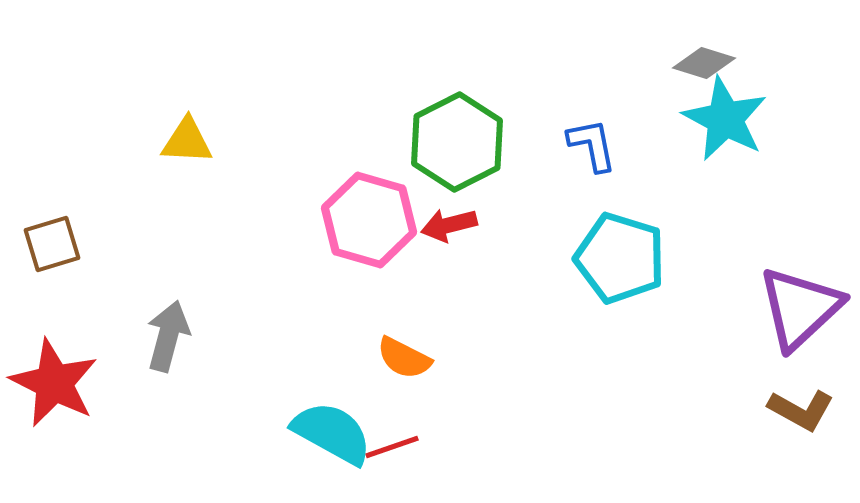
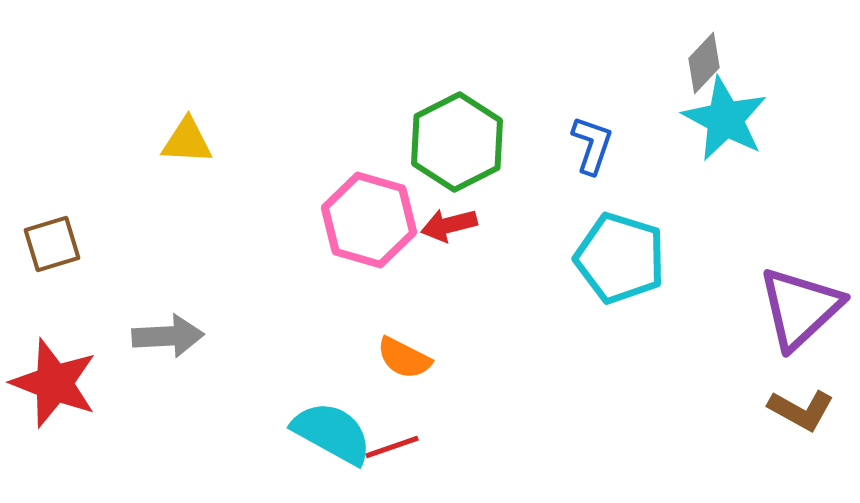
gray diamond: rotated 64 degrees counterclockwise
blue L-shape: rotated 30 degrees clockwise
gray arrow: rotated 72 degrees clockwise
red star: rotated 6 degrees counterclockwise
